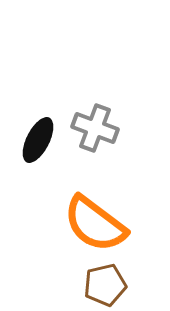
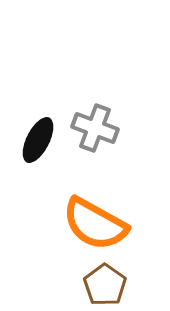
orange semicircle: rotated 8 degrees counterclockwise
brown pentagon: rotated 24 degrees counterclockwise
